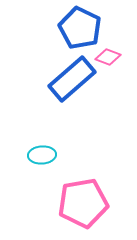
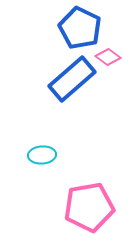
pink diamond: rotated 15 degrees clockwise
pink pentagon: moved 6 px right, 4 px down
